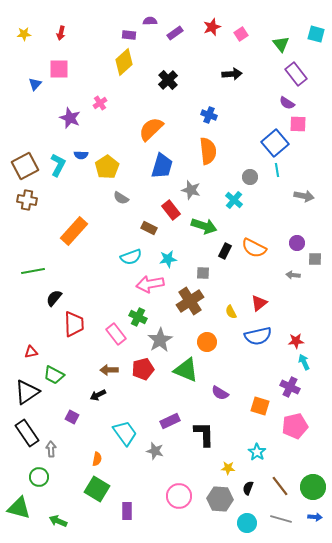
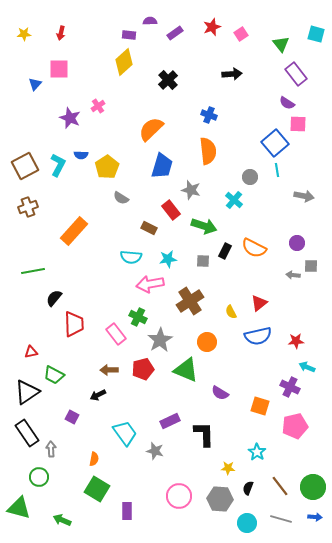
pink cross at (100, 103): moved 2 px left, 3 px down
brown cross at (27, 200): moved 1 px right, 7 px down; rotated 30 degrees counterclockwise
cyan semicircle at (131, 257): rotated 25 degrees clockwise
gray square at (315, 259): moved 4 px left, 7 px down
gray square at (203, 273): moved 12 px up
cyan arrow at (304, 362): moved 3 px right, 5 px down; rotated 42 degrees counterclockwise
orange semicircle at (97, 459): moved 3 px left
green arrow at (58, 521): moved 4 px right, 1 px up
